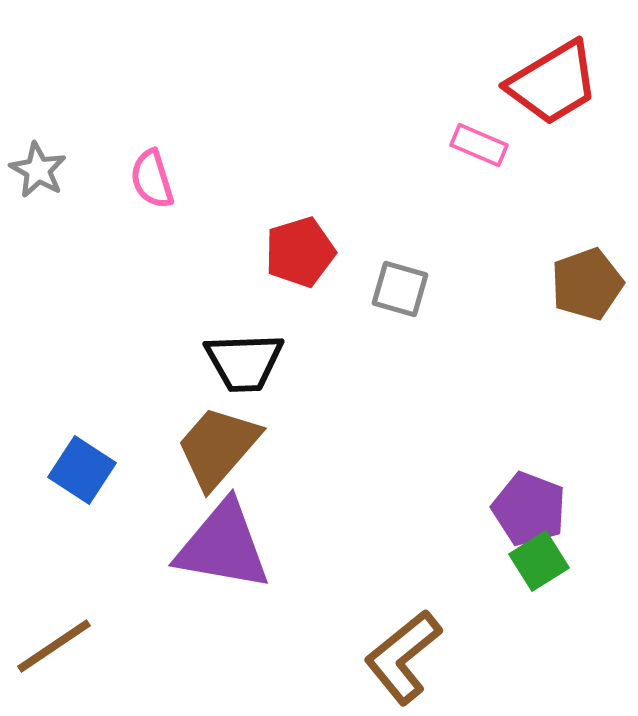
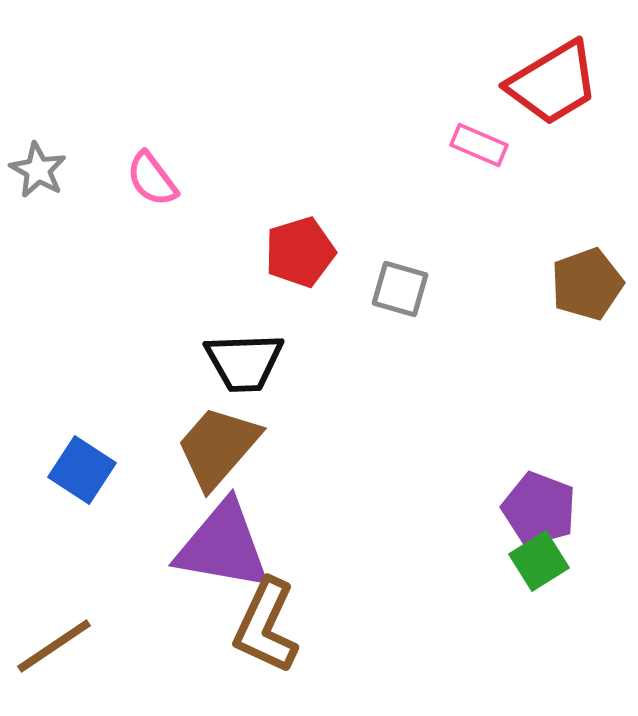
pink semicircle: rotated 20 degrees counterclockwise
purple pentagon: moved 10 px right
brown L-shape: moved 137 px left, 31 px up; rotated 26 degrees counterclockwise
